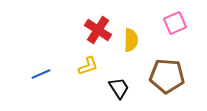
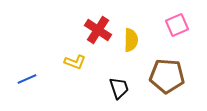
pink square: moved 2 px right, 2 px down
yellow L-shape: moved 13 px left, 4 px up; rotated 40 degrees clockwise
blue line: moved 14 px left, 5 px down
black trapezoid: rotated 15 degrees clockwise
